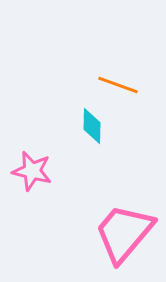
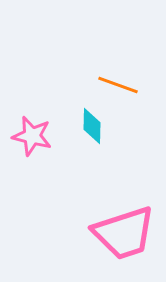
pink star: moved 35 px up
pink trapezoid: rotated 148 degrees counterclockwise
